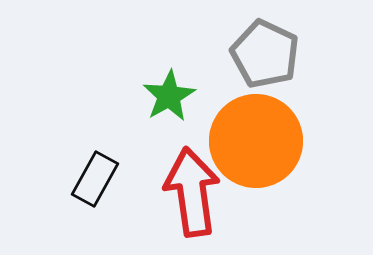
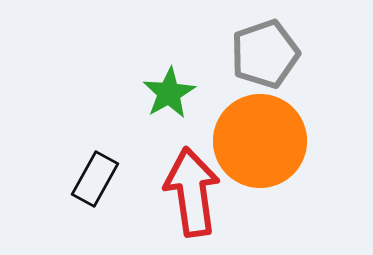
gray pentagon: rotated 28 degrees clockwise
green star: moved 3 px up
orange circle: moved 4 px right
